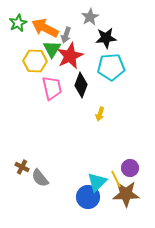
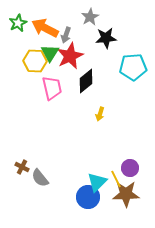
green triangle: moved 2 px left, 4 px down
cyan pentagon: moved 22 px right
black diamond: moved 5 px right, 4 px up; rotated 30 degrees clockwise
